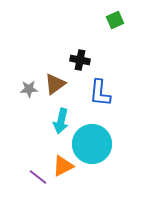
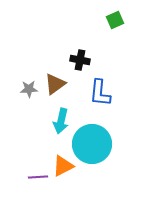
purple line: rotated 42 degrees counterclockwise
